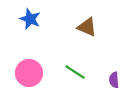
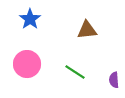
blue star: rotated 15 degrees clockwise
brown triangle: moved 3 px down; rotated 30 degrees counterclockwise
pink circle: moved 2 px left, 9 px up
